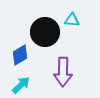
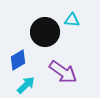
blue diamond: moved 2 px left, 5 px down
purple arrow: rotated 56 degrees counterclockwise
cyan arrow: moved 5 px right
